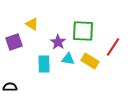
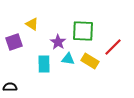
red line: rotated 12 degrees clockwise
